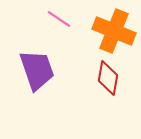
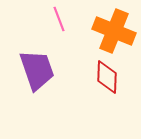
pink line: rotated 35 degrees clockwise
red diamond: moved 1 px left, 1 px up; rotated 8 degrees counterclockwise
